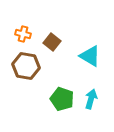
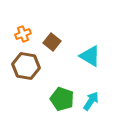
orange cross: rotated 35 degrees counterclockwise
cyan arrow: moved 2 px down; rotated 18 degrees clockwise
